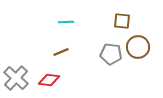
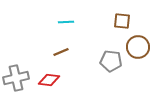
gray pentagon: moved 7 px down
gray cross: rotated 35 degrees clockwise
